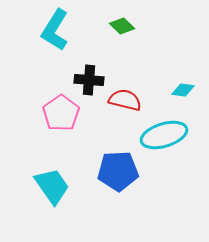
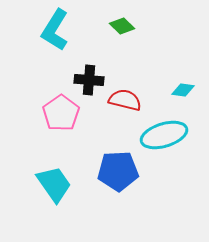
cyan trapezoid: moved 2 px right, 2 px up
